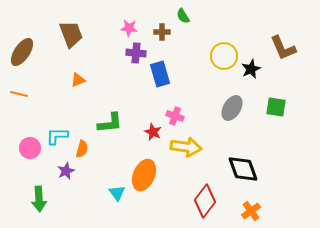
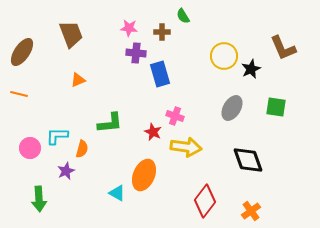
black diamond: moved 5 px right, 9 px up
cyan triangle: rotated 24 degrees counterclockwise
